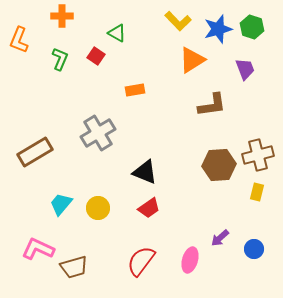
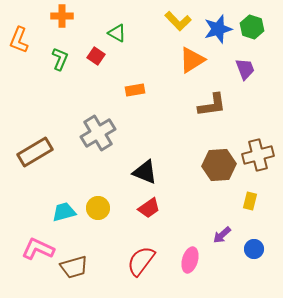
yellow rectangle: moved 7 px left, 9 px down
cyan trapezoid: moved 3 px right, 8 px down; rotated 35 degrees clockwise
purple arrow: moved 2 px right, 3 px up
